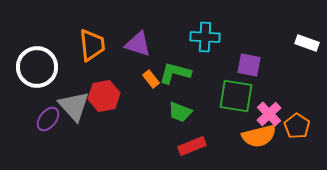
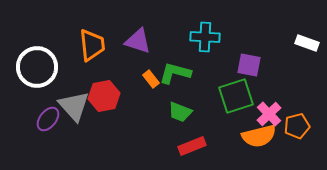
purple triangle: moved 3 px up
green square: rotated 27 degrees counterclockwise
orange pentagon: rotated 25 degrees clockwise
